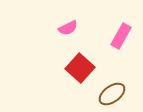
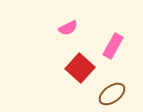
pink rectangle: moved 8 px left, 10 px down
